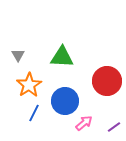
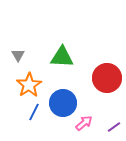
red circle: moved 3 px up
blue circle: moved 2 px left, 2 px down
blue line: moved 1 px up
